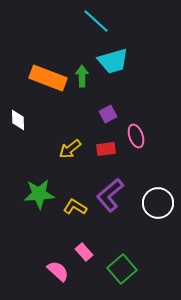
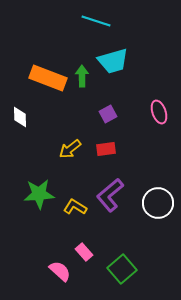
cyan line: rotated 24 degrees counterclockwise
white diamond: moved 2 px right, 3 px up
pink ellipse: moved 23 px right, 24 px up
pink semicircle: moved 2 px right
